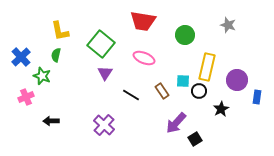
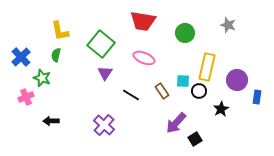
green circle: moved 2 px up
green star: moved 2 px down
